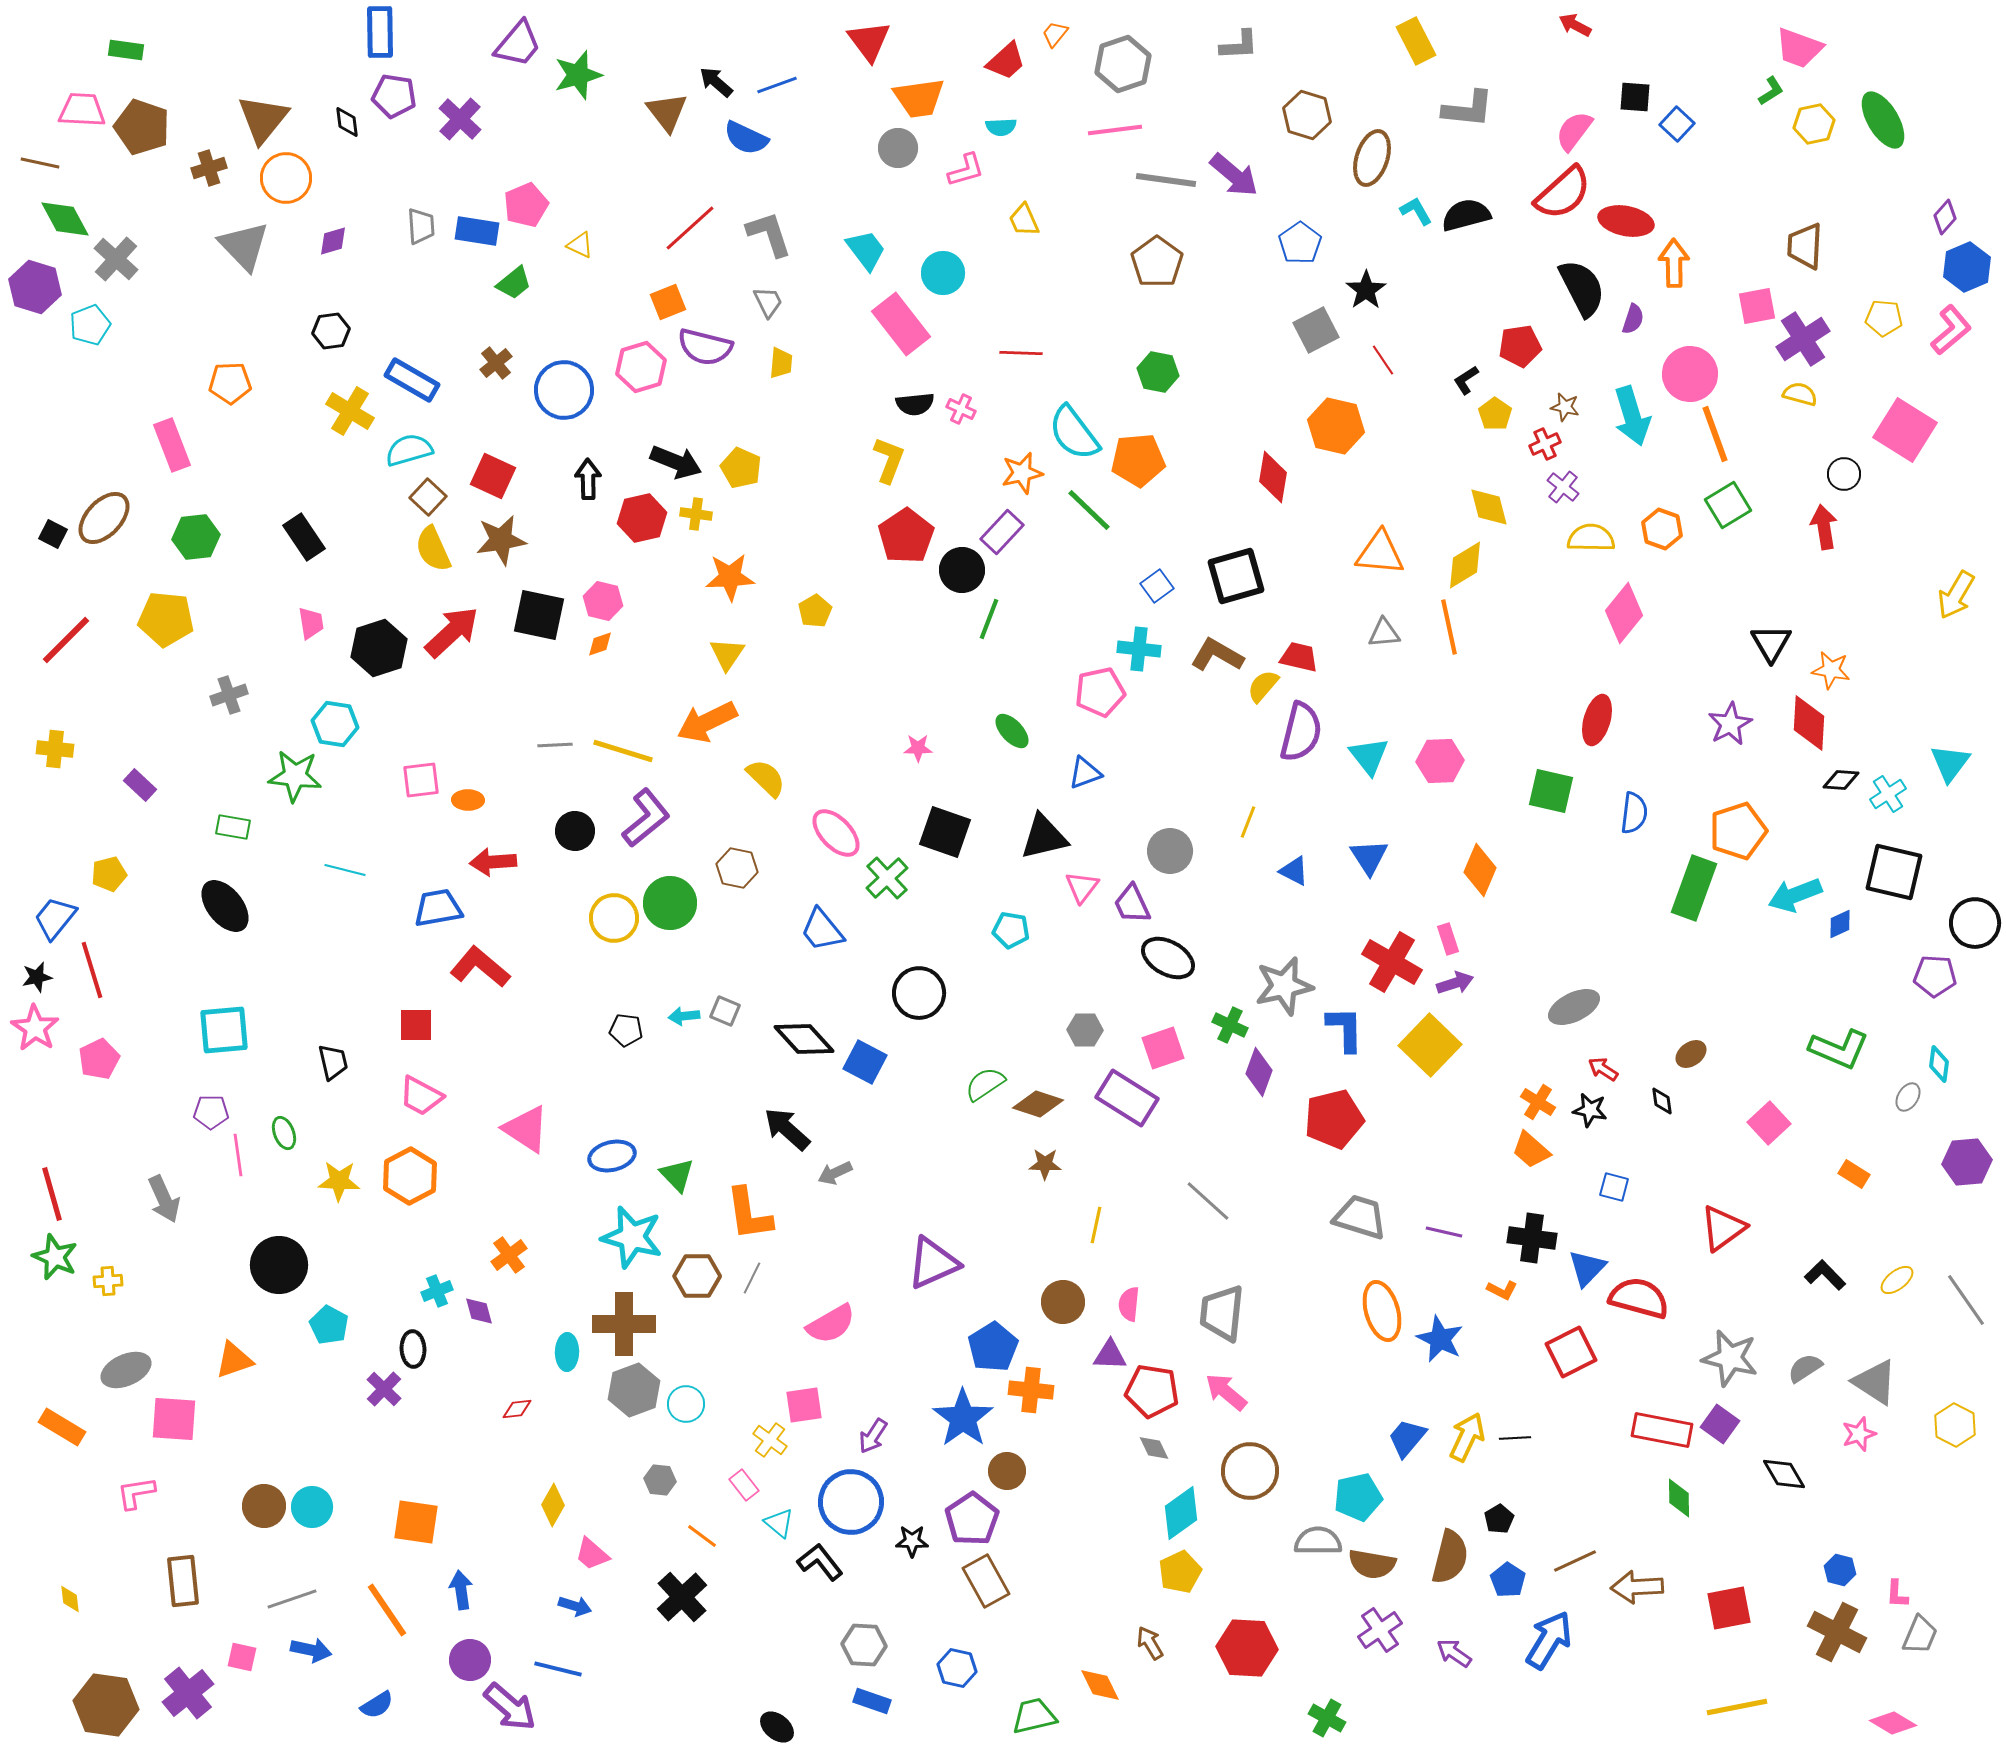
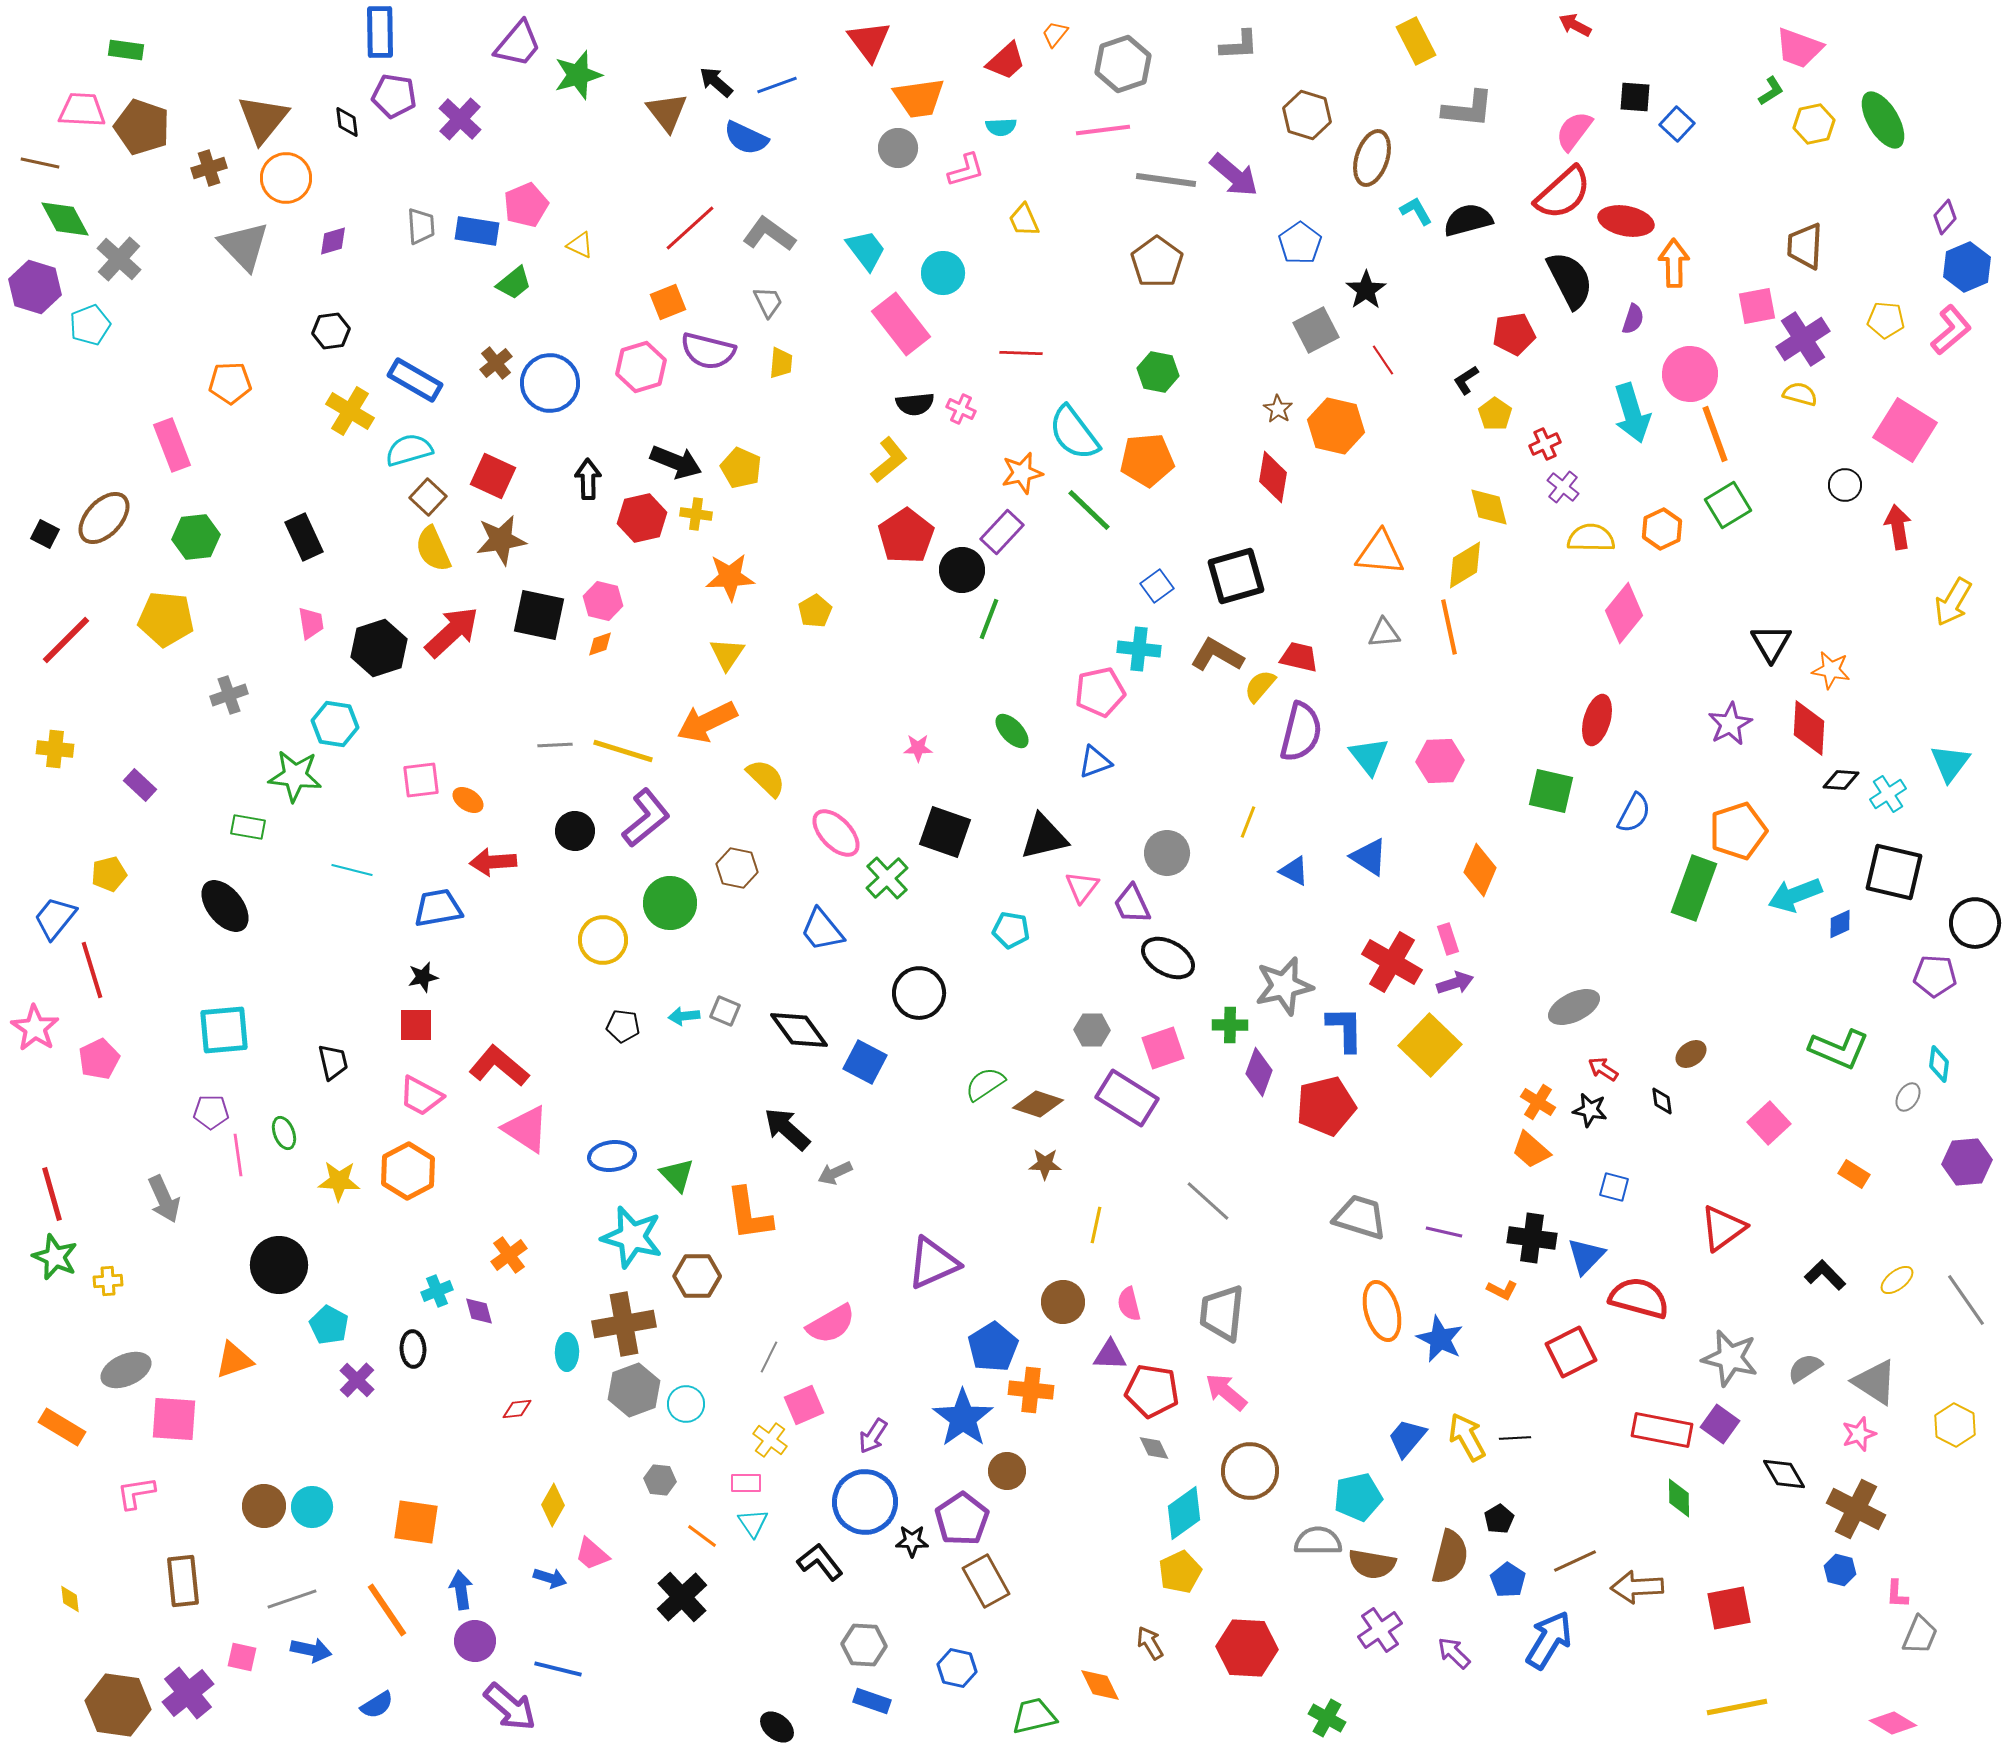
pink line at (1115, 130): moved 12 px left
black semicircle at (1466, 215): moved 2 px right, 5 px down
gray L-shape at (769, 234): rotated 36 degrees counterclockwise
gray cross at (116, 259): moved 3 px right
black semicircle at (1582, 288): moved 12 px left, 8 px up
yellow pentagon at (1884, 318): moved 2 px right, 2 px down
red pentagon at (1520, 346): moved 6 px left, 12 px up
purple semicircle at (705, 347): moved 3 px right, 4 px down
blue rectangle at (412, 380): moved 3 px right
blue circle at (564, 390): moved 14 px left, 7 px up
brown star at (1565, 407): moved 287 px left, 2 px down; rotated 20 degrees clockwise
cyan arrow at (1632, 416): moved 3 px up
yellow L-shape at (889, 460): rotated 30 degrees clockwise
orange pentagon at (1138, 460): moved 9 px right
black circle at (1844, 474): moved 1 px right, 11 px down
red arrow at (1824, 527): moved 74 px right
orange hexagon at (1662, 529): rotated 15 degrees clockwise
black square at (53, 534): moved 8 px left
black rectangle at (304, 537): rotated 9 degrees clockwise
yellow arrow at (1956, 595): moved 3 px left, 7 px down
yellow semicircle at (1263, 686): moved 3 px left
red diamond at (1809, 723): moved 5 px down
blue triangle at (1085, 773): moved 10 px right, 11 px up
orange ellipse at (468, 800): rotated 32 degrees clockwise
blue semicircle at (1634, 813): rotated 21 degrees clockwise
green rectangle at (233, 827): moved 15 px right
gray circle at (1170, 851): moved 3 px left, 2 px down
blue triangle at (1369, 857): rotated 24 degrees counterclockwise
cyan line at (345, 870): moved 7 px right
yellow circle at (614, 918): moved 11 px left, 22 px down
red L-shape at (480, 967): moved 19 px right, 99 px down
black star at (37, 977): moved 386 px right
green cross at (1230, 1025): rotated 24 degrees counterclockwise
black pentagon at (626, 1030): moved 3 px left, 4 px up
gray hexagon at (1085, 1030): moved 7 px right
black diamond at (804, 1039): moved 5 px left, 9 px up; rotated 6 degrees clockwise
red pentagon at (1334, 1119): moved 8 px left, 13 px up
blue ellipse at (612, 1156): rotated 6 degrees clockwise
orange hexagon at (410, 1176): moved 2 px left, 5 px up
blue triangle at (1587, 1268): moved 1 px left, 12 px up
gray line at (752, 1278): moved 17 px right, 79 px down
pink semicircle at (1129, 1304): rotated 20 degrees counterclockwise
brown cross at (624, 1324): rotated 10 degrees counterclockwise
purple cross at (384, 1389): moved 27 px left, 9 px up
pink square at (804, 1405): rotated 15 degrees counterclockwise
yellow arrow at (1467, 1437): rotated 54 degrees counterclockwise
pink rectangle at (744, 1485): moved 2 px right, 2 px up; rotated 52 degrees counterclockwise
blue circle at (851, 1502): moved 14 px right
cyan diamond at (1181, 1513): moved 3 px right
purple pentagon at (972, 1519): moved 10 px left
cyan triangle at (779, 1523): moved 26 px left; rotated 16 degrees clockwise
blue arrow at (575, 1606): moved 25 px left, 28 px up
brown cross at (1837, 1632): moved 19 px right, 123 px up
purple arrow at (1454, 1653): rotated 9 degrees clockwise
purple circle at (470, 1660): moved 5 px right, 19 px up
brown hexagon at (106, 1705): moved 12 px right
